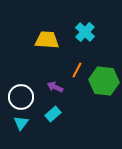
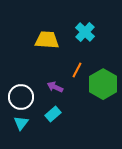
green hexagon: moved 1 px left, 3 px down; rotated 24 degrees clockwise
